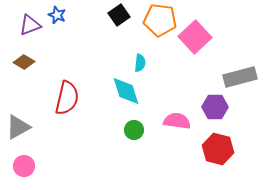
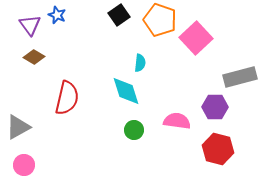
orange pentagon: rotated 12 degrees clockwise
purple triangle: rotated 45 degrees counterclockwise
pink square: moved 1 px right, 1 px down
brown diamond: moved 10 px right, 5 px up
pink circle: moved 1 px up
